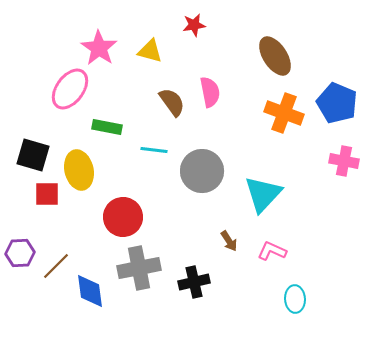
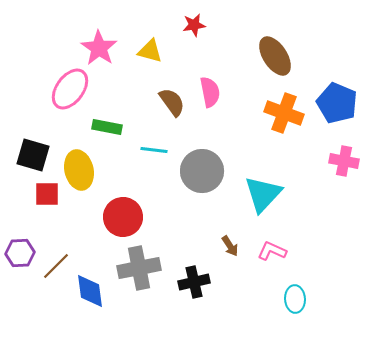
brown arrow: moved 1 px right, 5 px down
